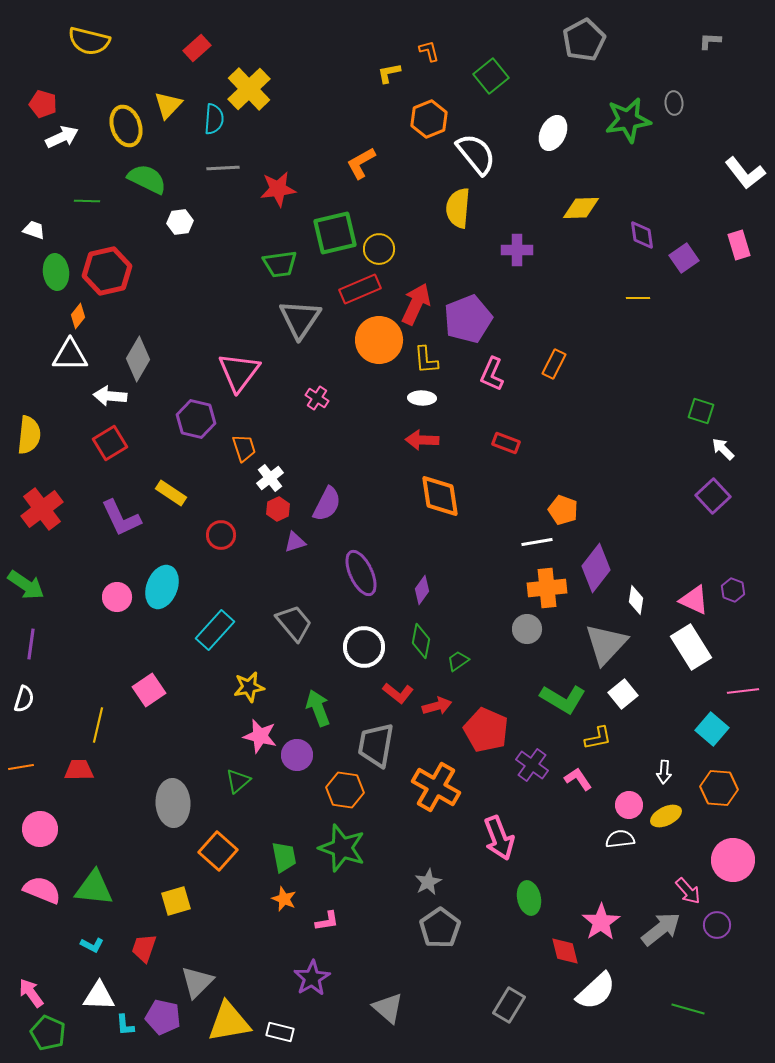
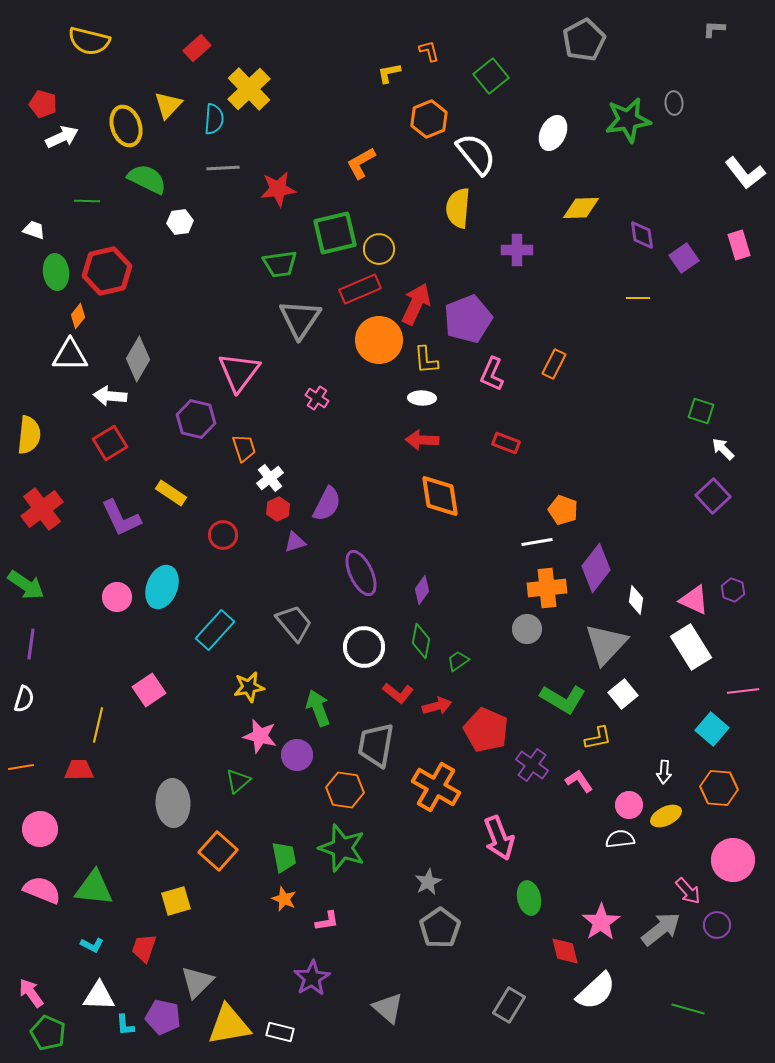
gray L-shape at (710, 41): moved 4 px right, 12 px up
red circle at (221, 535): moved 2 px right
pink L-shape at (578, 779): moved 1 px right, 2 px down
yellow triangle at (229, 1022): moved 3 px down
